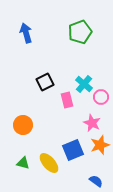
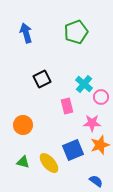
green pentagon: moved 4 px left
black square: moved 3 px left, 3 px up
pink rectangle: moved 6 px down
pink star: rotated 24 degrees counterclockwise
green triangle: moved 1 px up
